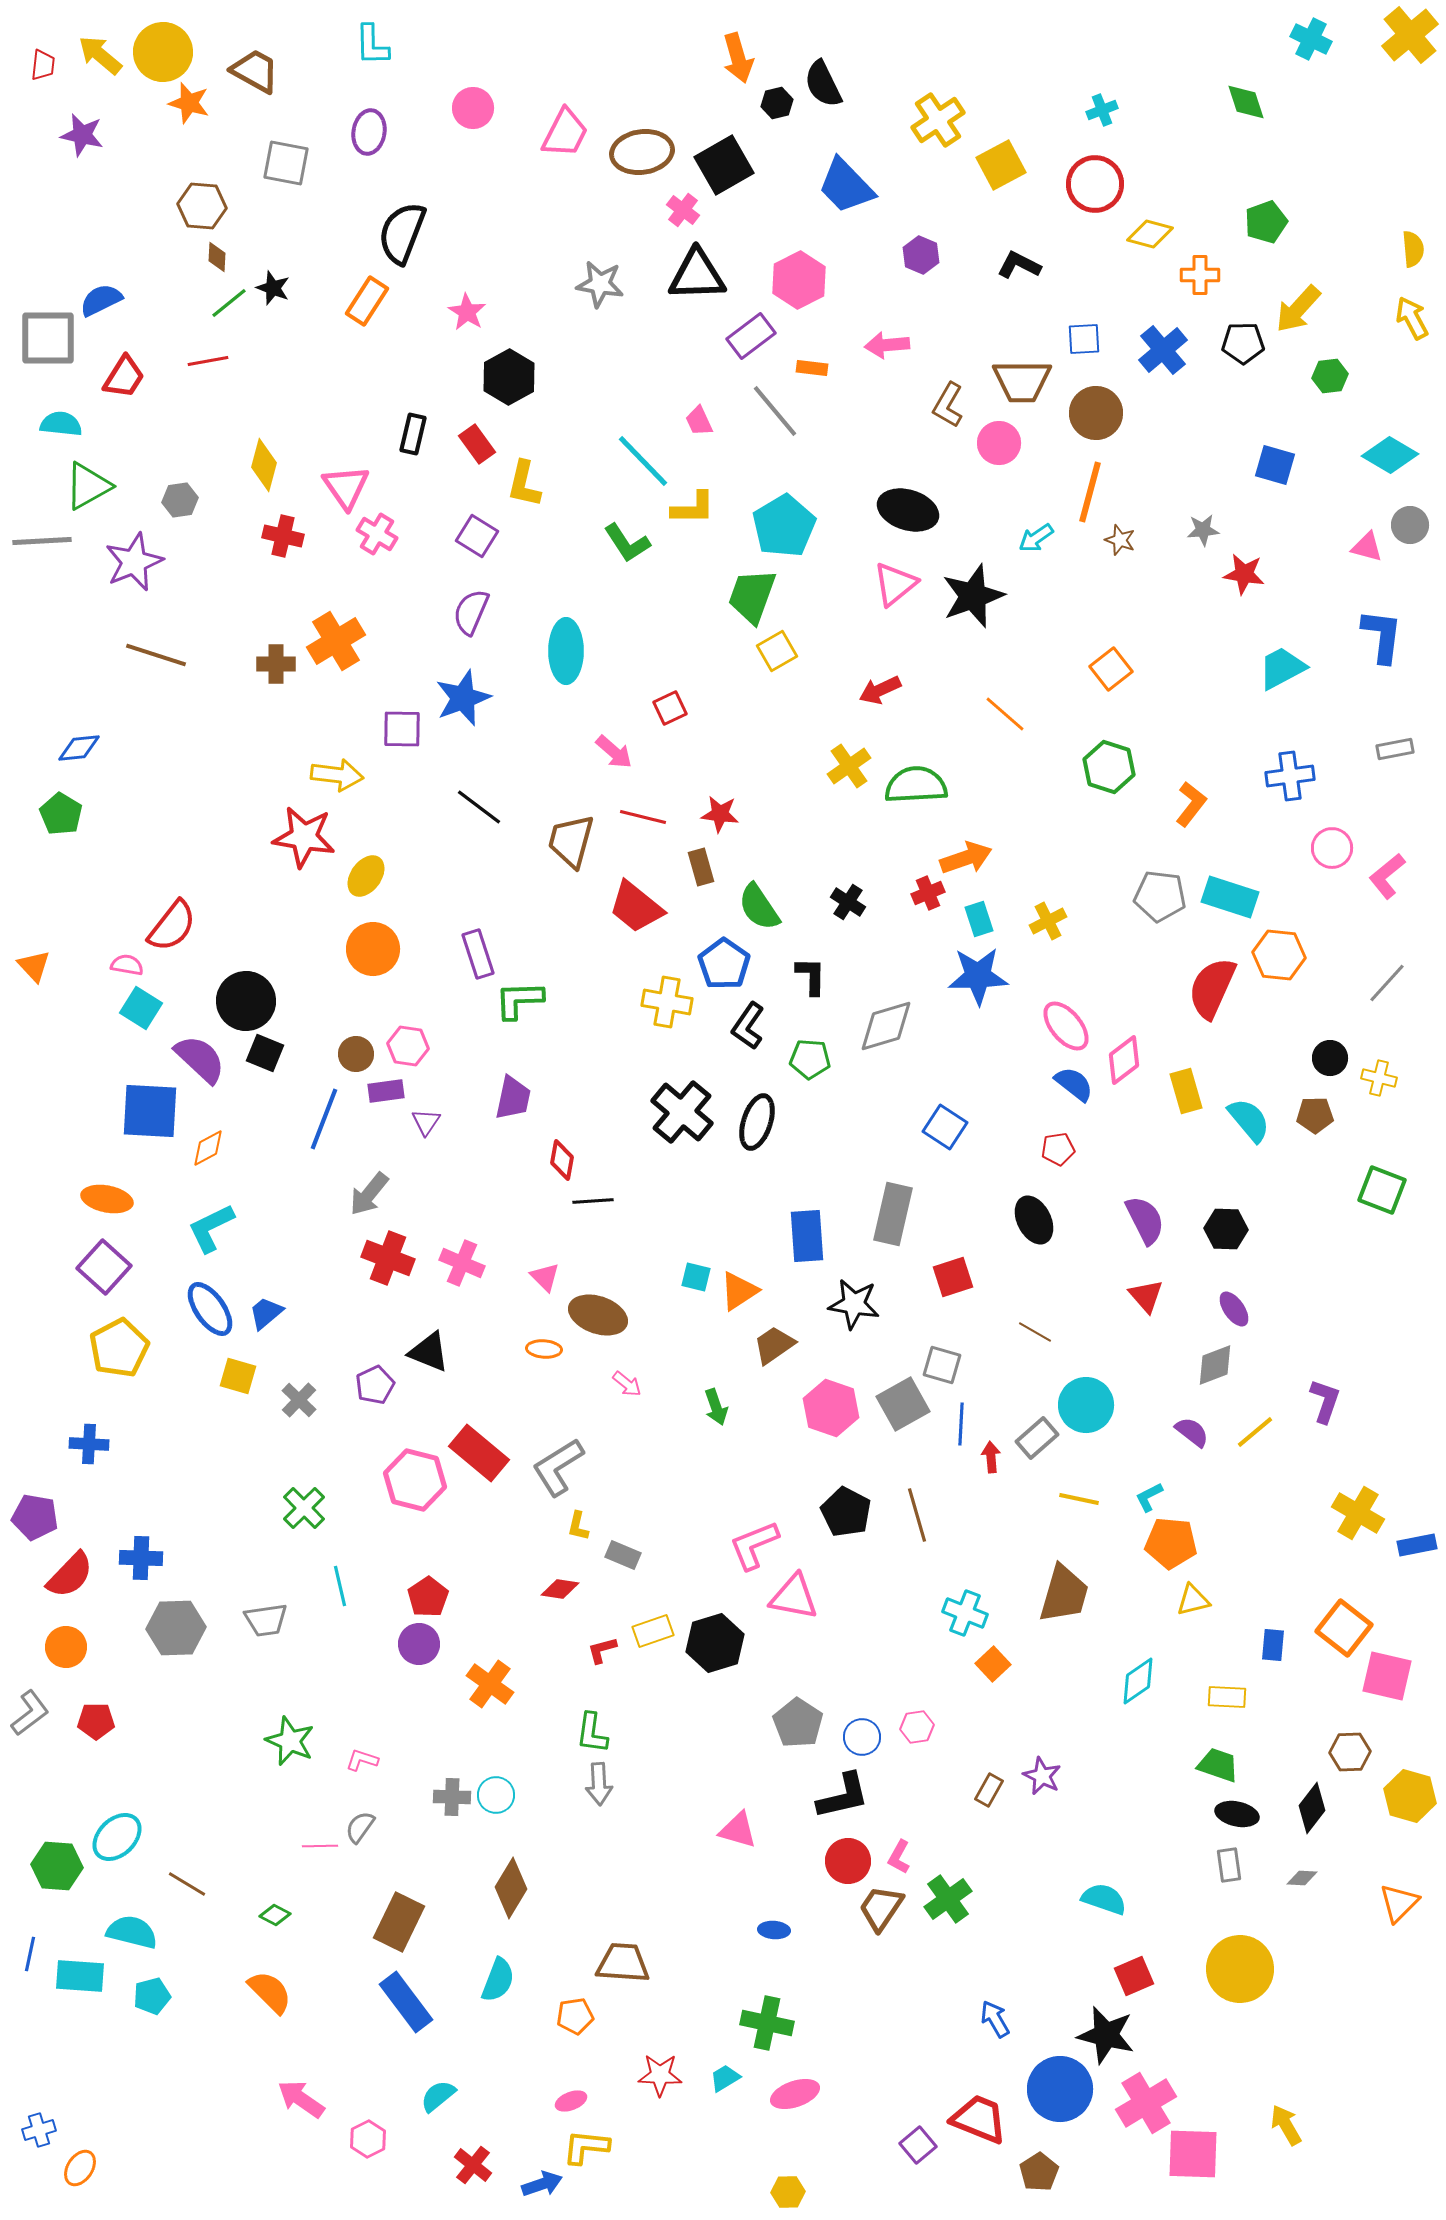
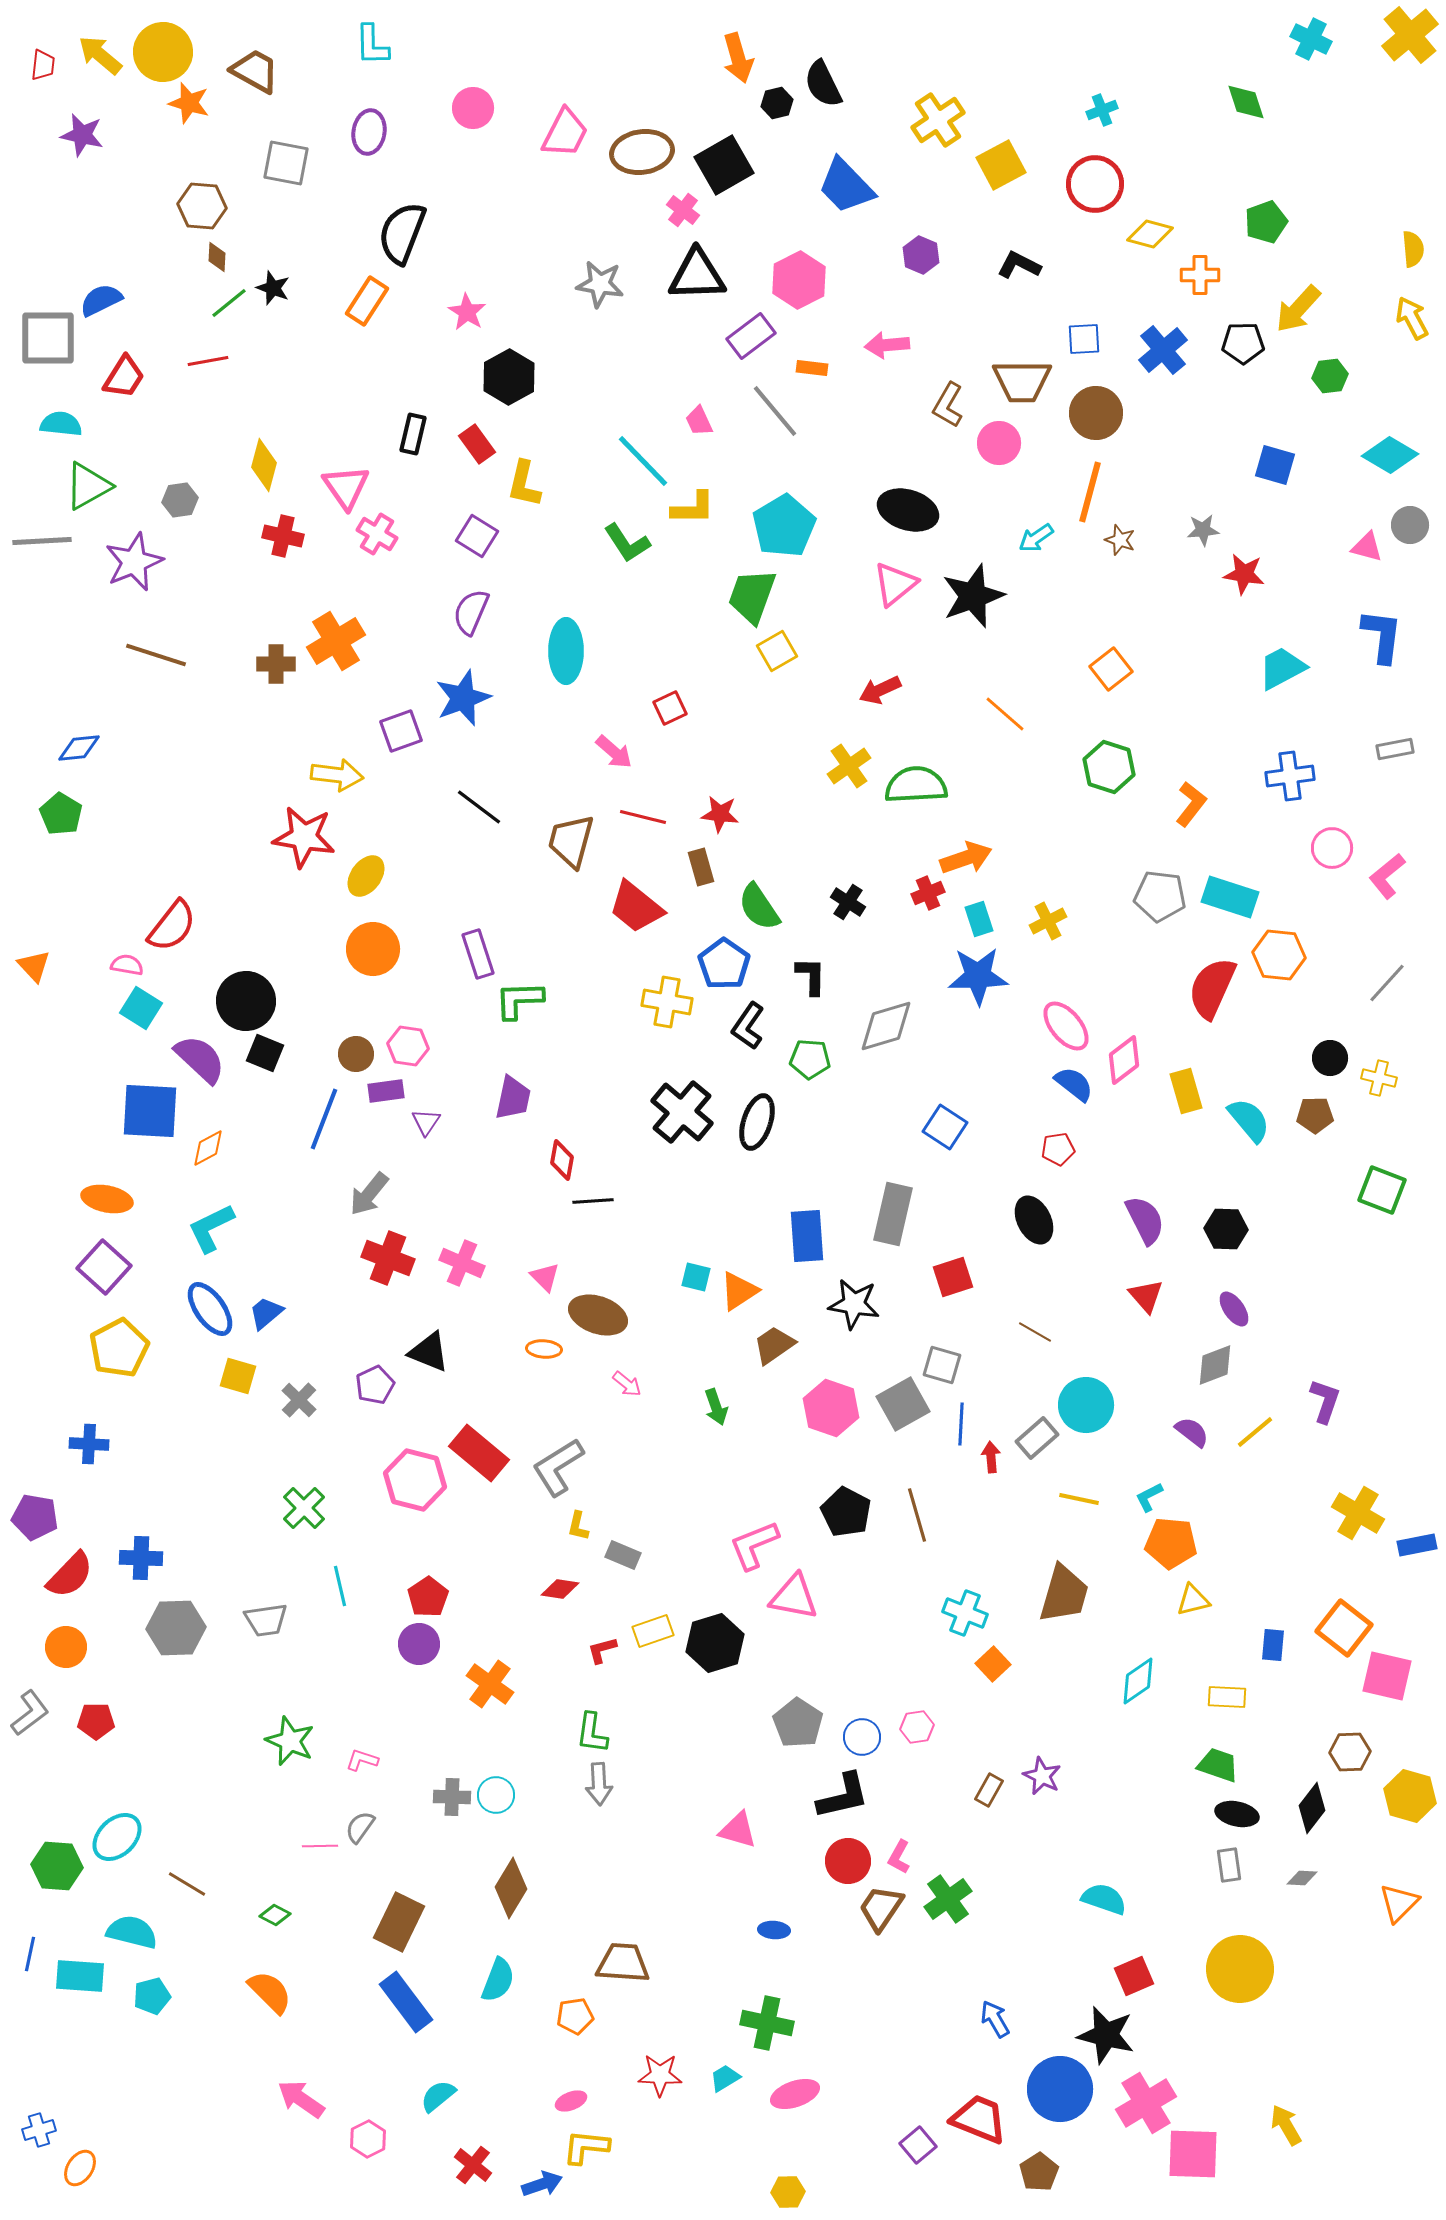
purple square at (402, 729): moved 1 px left, 2 px down; rotated 21 degrees counterclockwise
